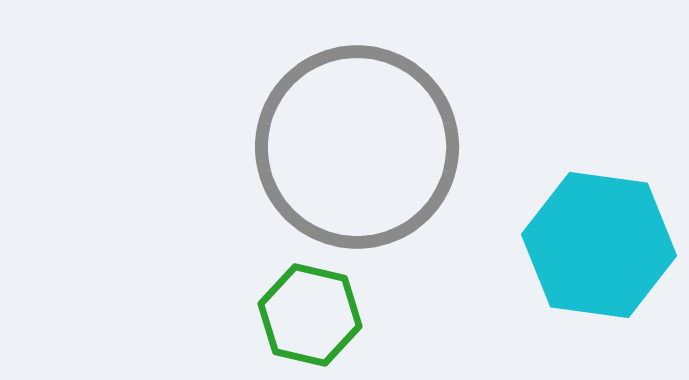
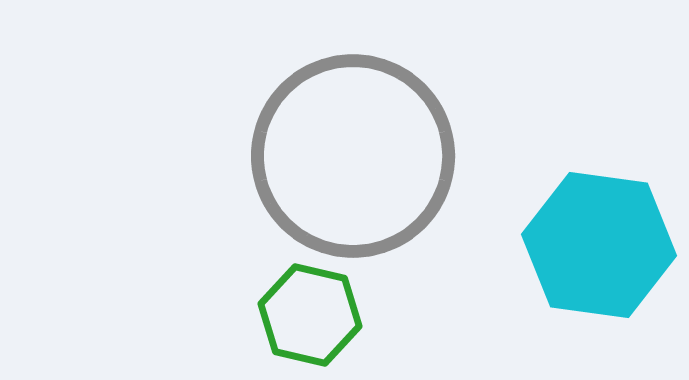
gray circle: moved 4 px left, 9 px down
